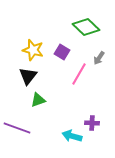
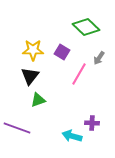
yellow star: rotated 15 degrees counterclockwise
black triangle: moved 2 px right
